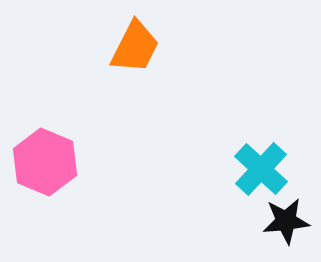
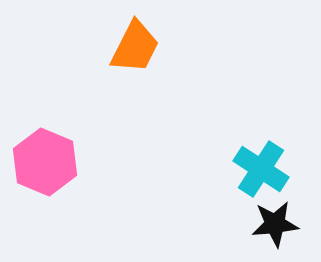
cyan cross: rotated 10 degrees counterclockwise
black star: moved 11 px left, 3 px down
